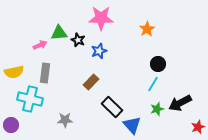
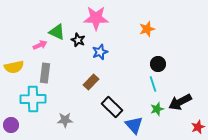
pink star: moved 5 px left
orange star: rotated 14 degrees clockwise
green triangle: moved 2 px left, 1 px up; rotated 30 degrees clockwise
blue star: moved 1 px right, 1 px down
yellow semicircle: moved 5 px up
cyan line: rotated 49 degrees counterclockwise
cyan cross: moved 3 px right; rotated 15 degrees counterclockwise
black arrow: moved 1 px up
blue triangle: moved 2 px right
